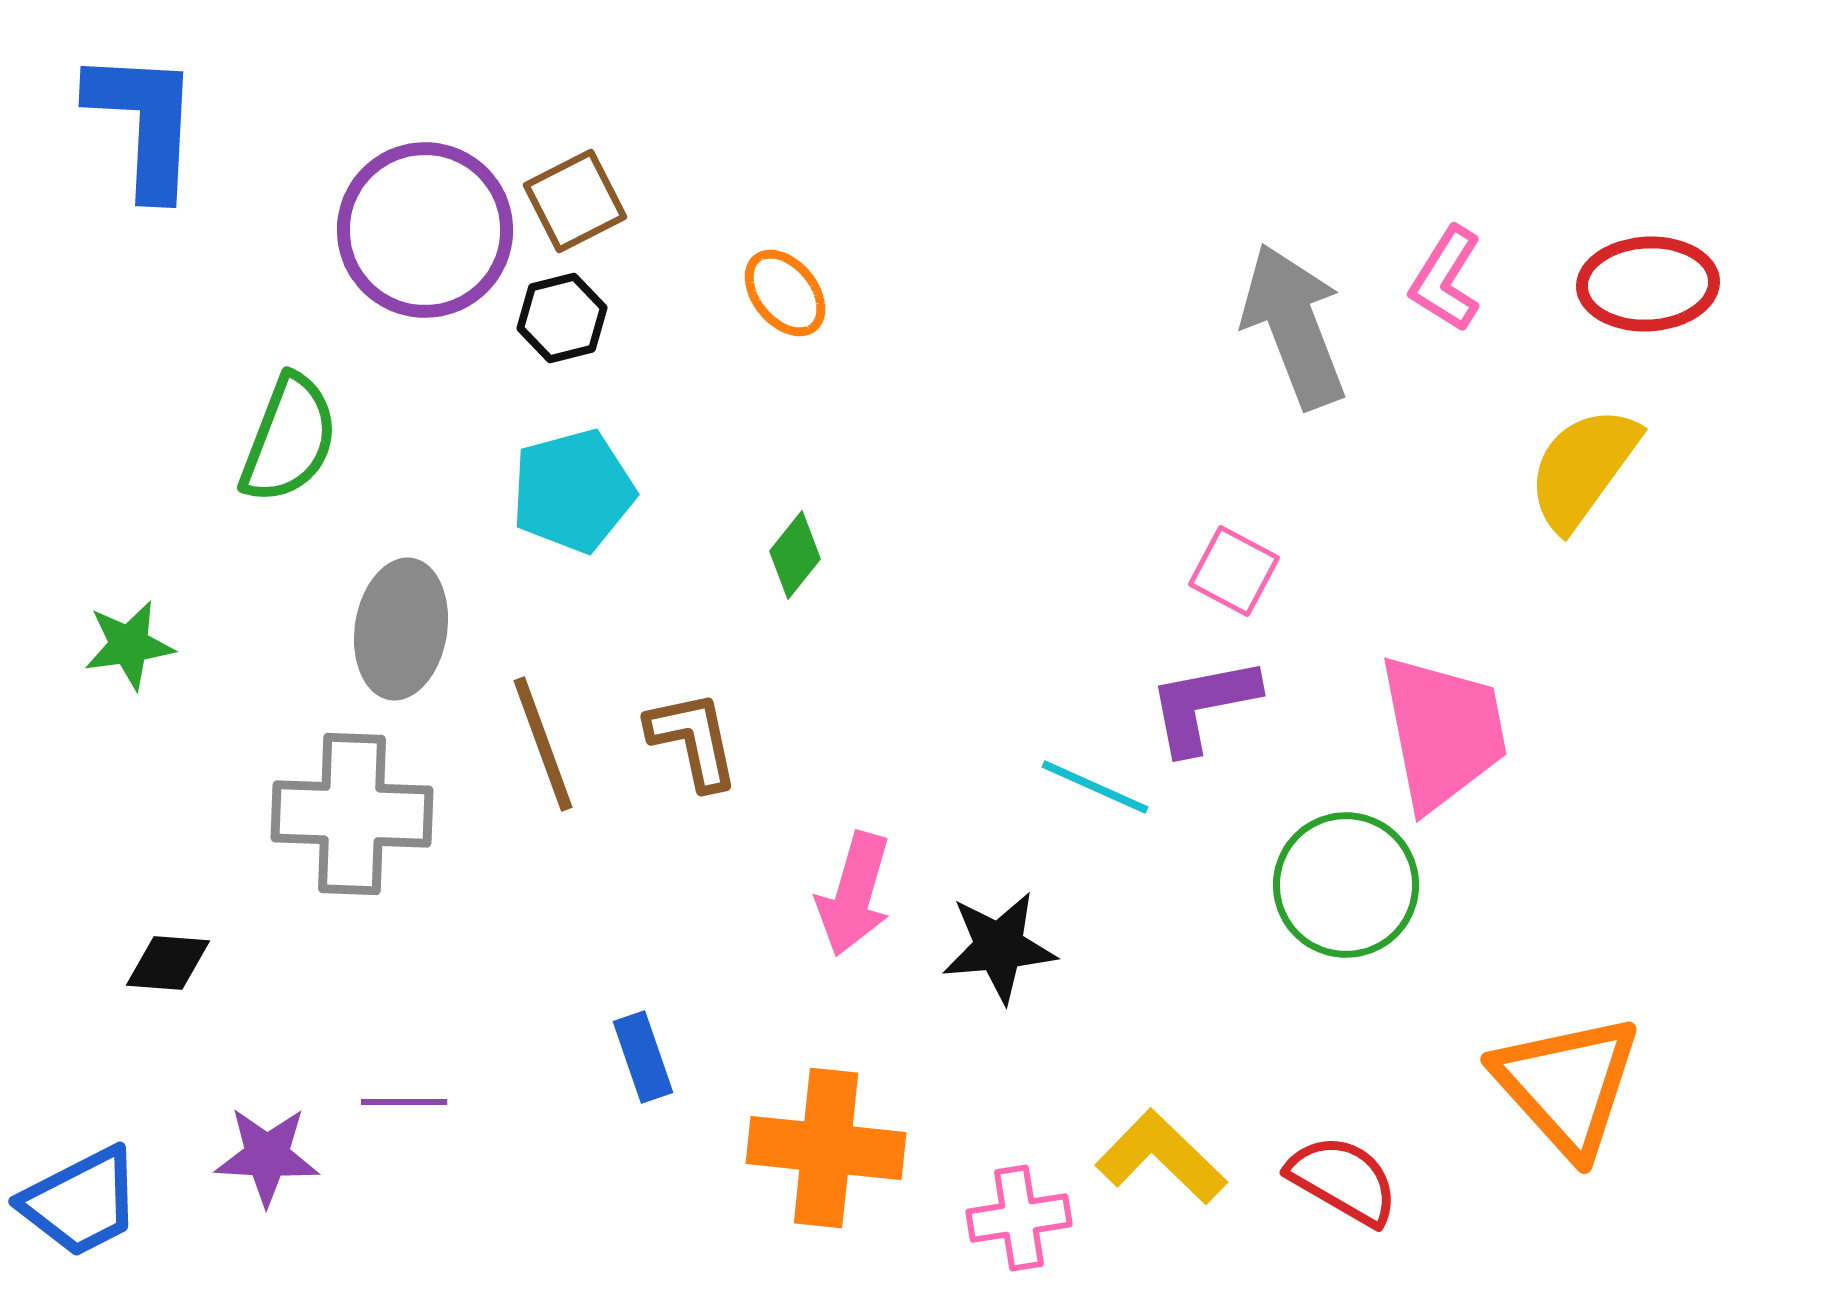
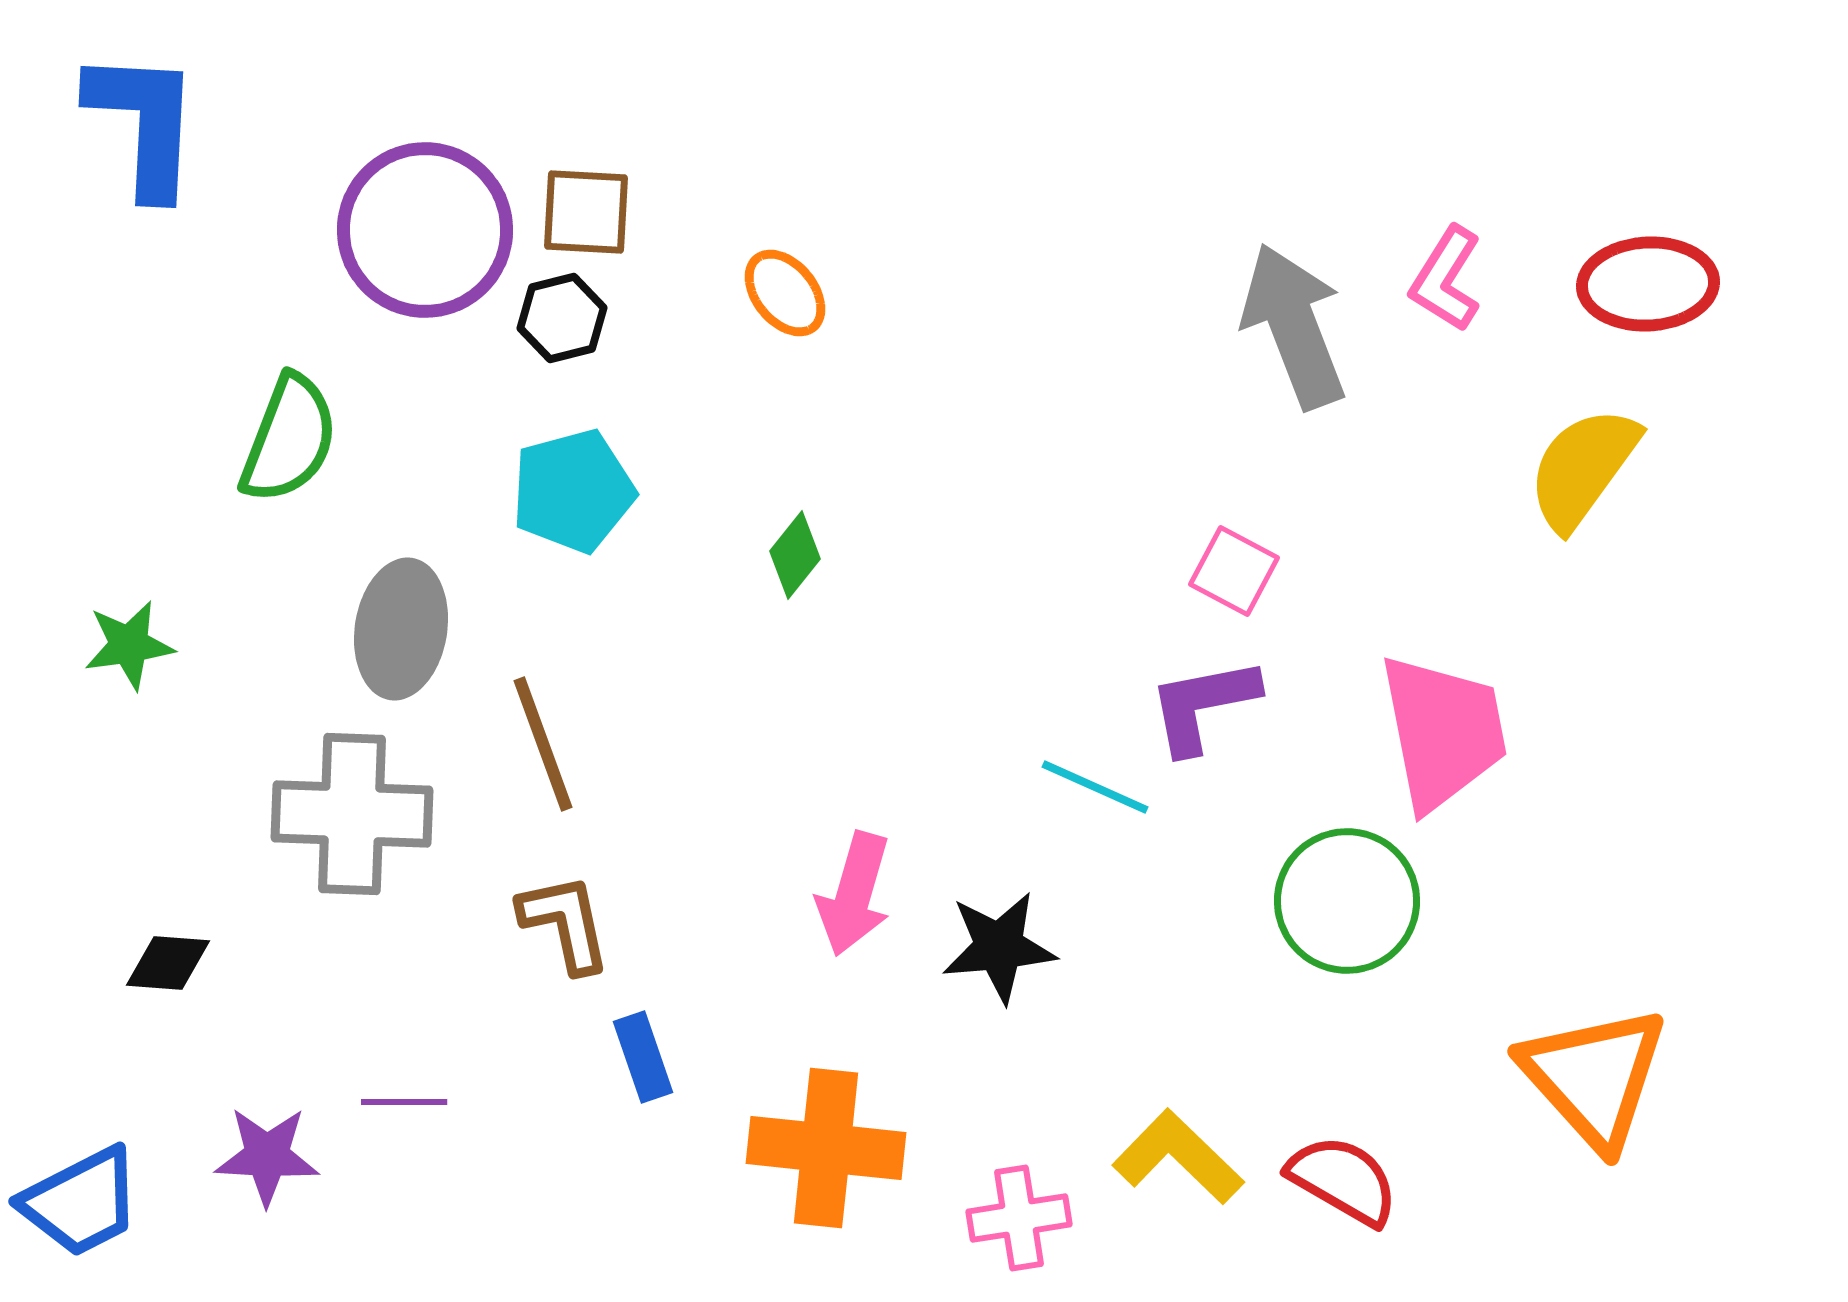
brown square: moved 11 px right, 11 px down; rotated 30 degrees clockwise
brown L-shape: moved 128 px left, 183 px down
green circle: moved 1 px right, 16 px down
orange triangle: moved 27 px right, 8 px up
yellow L-shape: moved 17 px right
